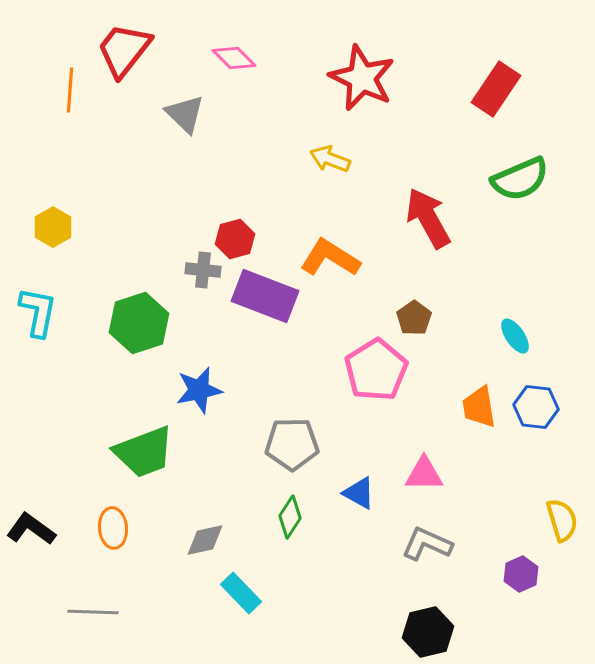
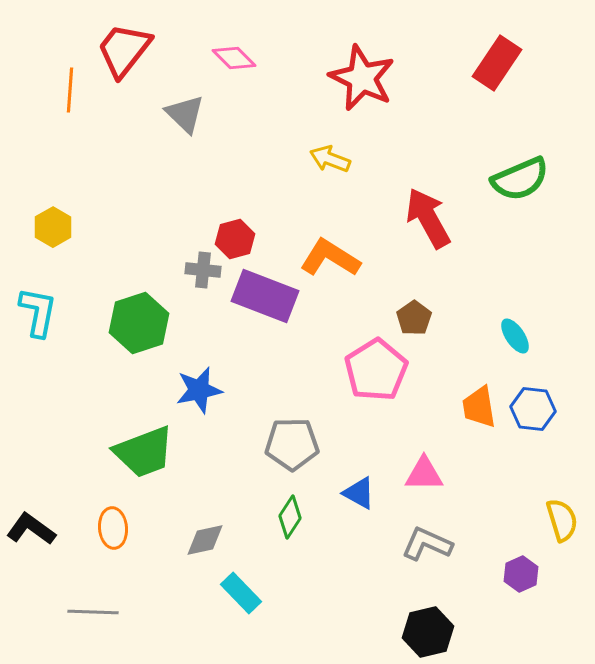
red rectangle: moved 1 px right, 26 px up
blue hexagon: moved 3 px left, 2 px down
